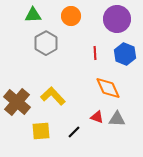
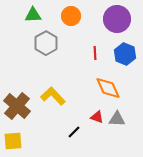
brown cross: moved 4 px down
yellow square: moved 28 px left, 10 px down
